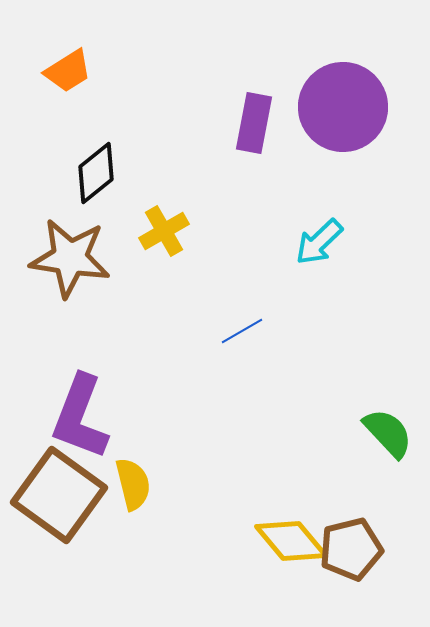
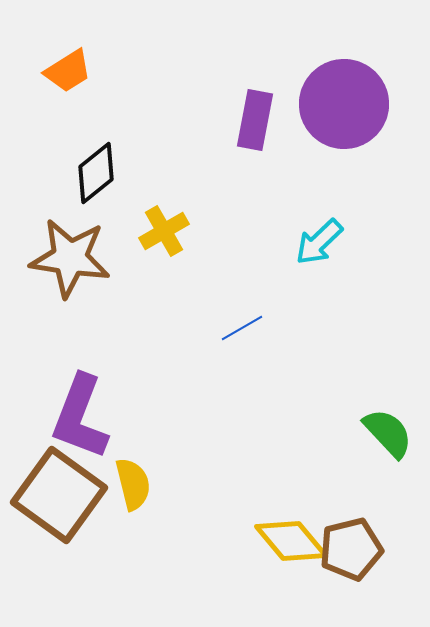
purple circle: moved 1 px right, 3 px up
purple rectangle: moved 1 px right, 3 px up
blue line: moved 3 px up
